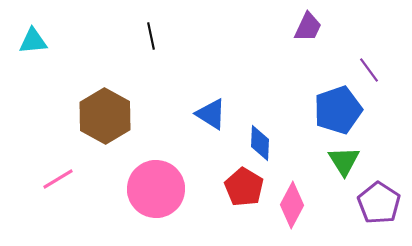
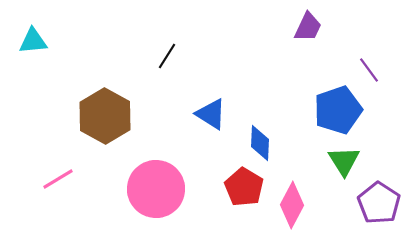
black line: moved 16 px right, 20 px down; rotated 44 degrees clockwise
